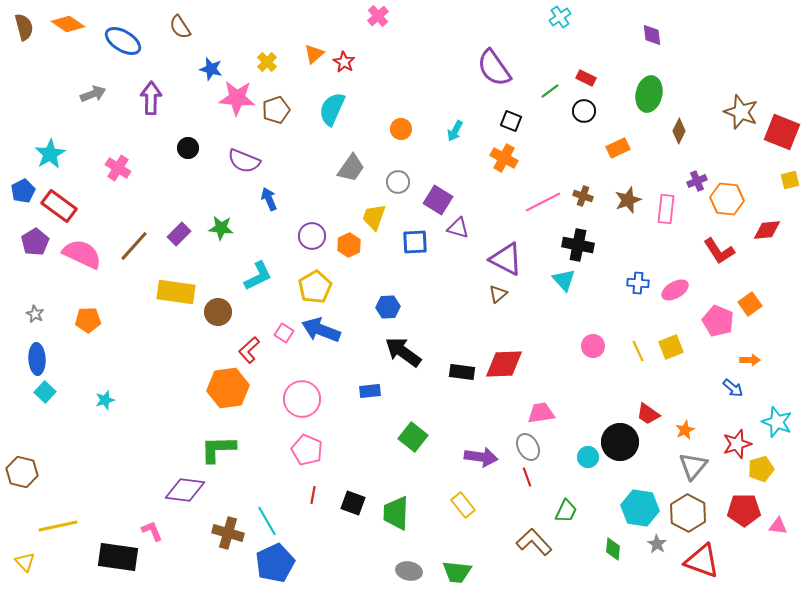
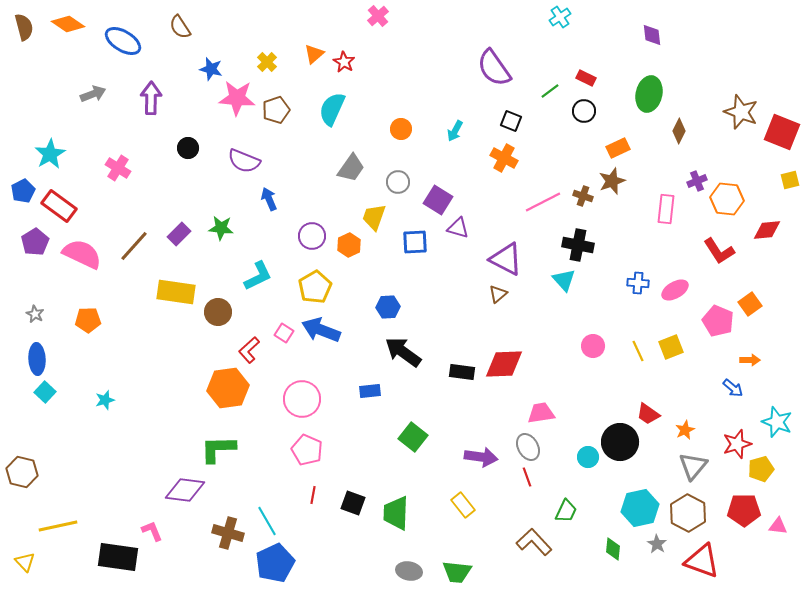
brown star at (628, 200): moved 16 px left, 19 px up
cyan hexagon at (640, 508): rotated 21 degrees counterclockwise
